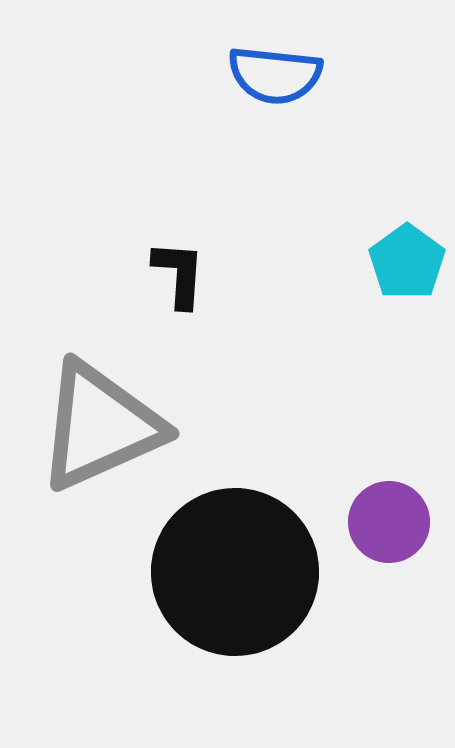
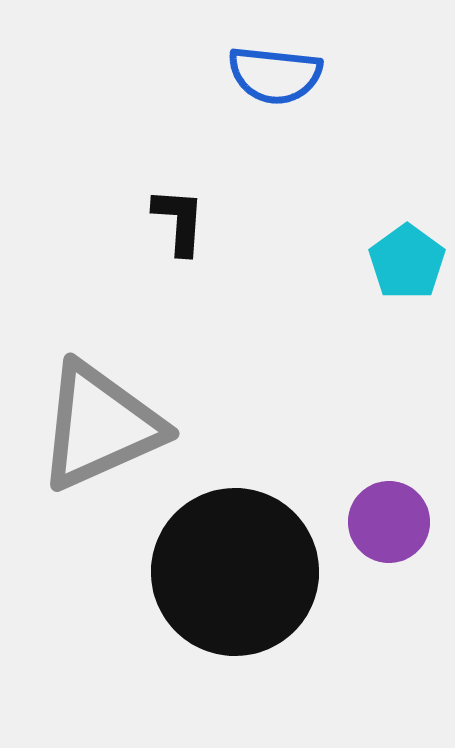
black L-shape: moved 53 px up
